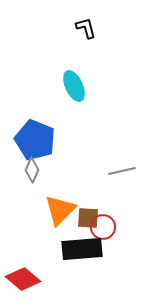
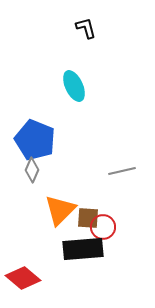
black rectangle: moved 1 px right
red diamond: moved 1 px up
